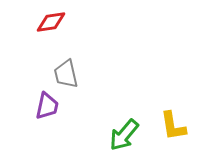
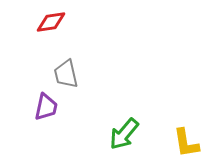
purple trapezoid: moved 1 px left, 1 px down
yellow L-shape: moved 13 px right, 17 px down
green arrow: moved 1 px up
